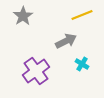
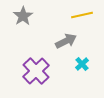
yellow line: rotated 10 degrees clockwise
cyan cross: rotated 16 degrees clockwise
purple cross: rotated 8 degrees counterclockwise
